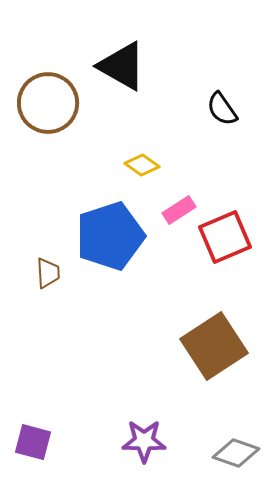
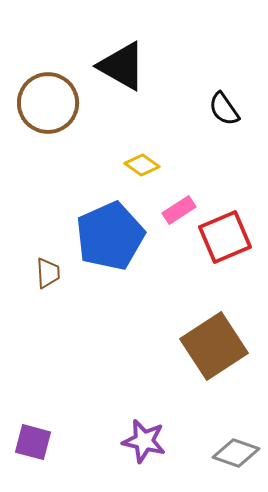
black semicircle: moved 2 px right
blue pentagon: rotated 6 degrees counterclockwise
purple star: rotated 12 degrees clockwise
